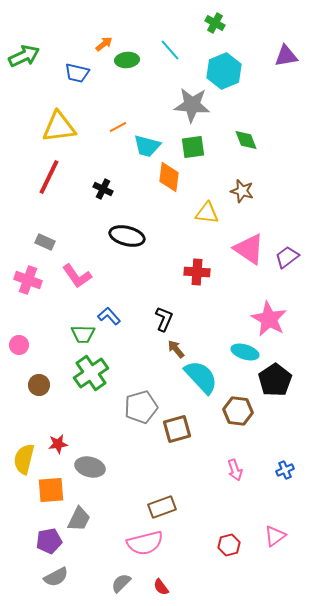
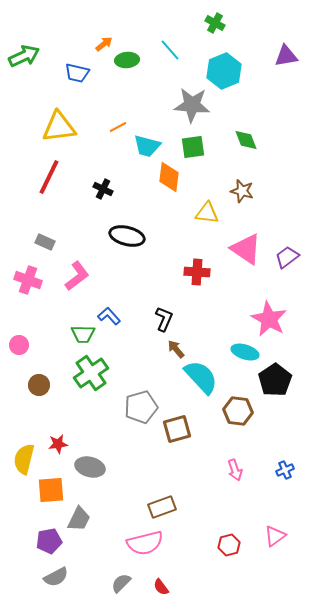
pink triangle at (249, 249): moved 3 px left
pink L-shape at (77, 276): rotated 92 degrees counterclockwise
